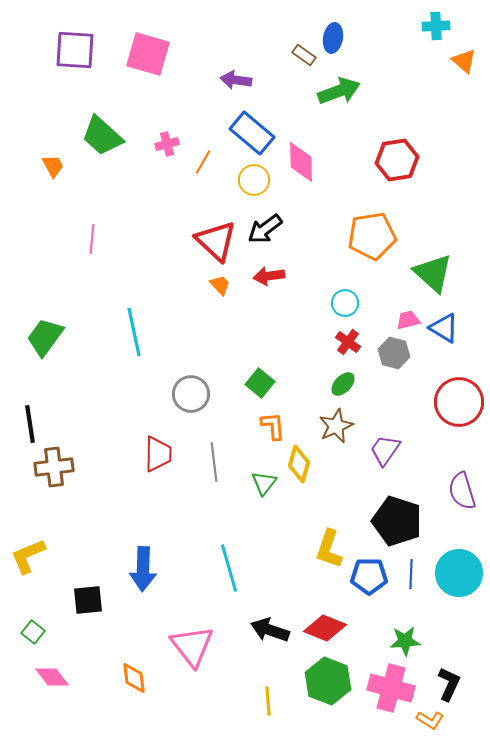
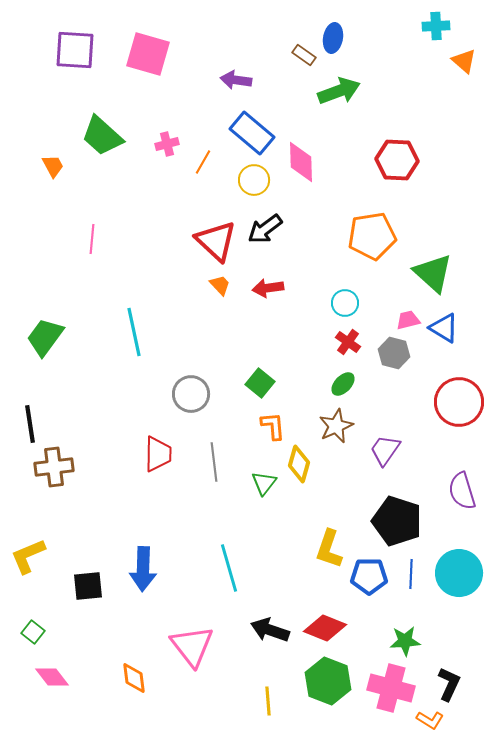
red hexagon at (397, 160): rotated 12 degrees clockwise
red arrow at (269, 276): moved 1 px left, 12 px down
black square at (88, 600): moved 14 px up
